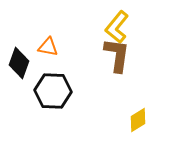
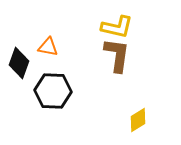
yellow L-shape: rotated 116 degrees counterclockwise
